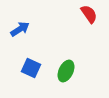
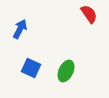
blue arrow: rotated 30 degrees counterclockwise
